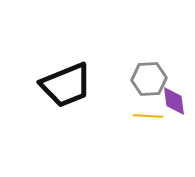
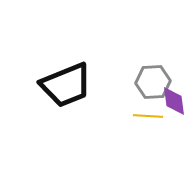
gray hexagon: moved 4 px right, 3 px down
